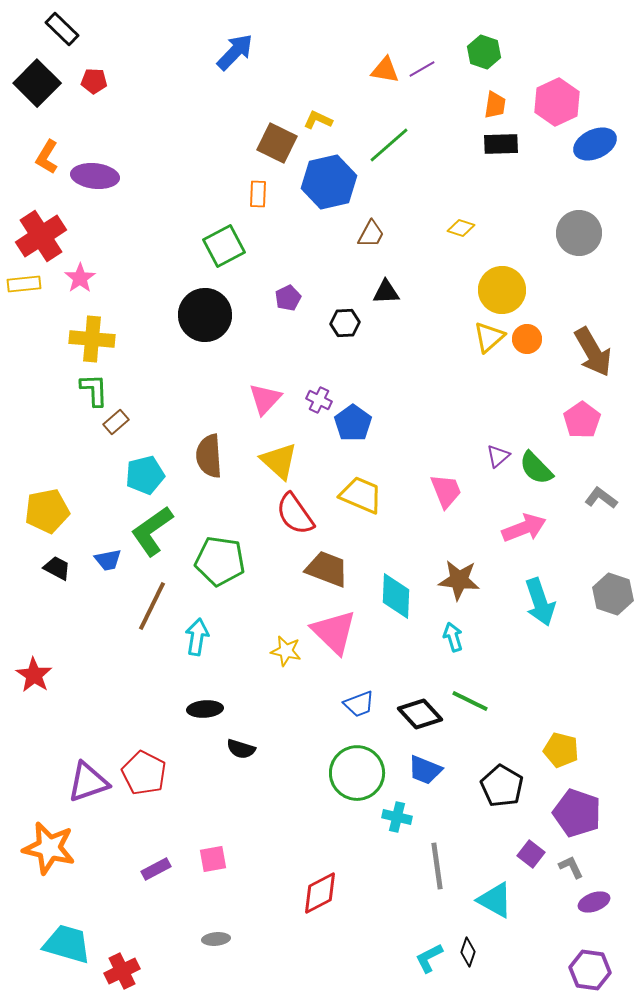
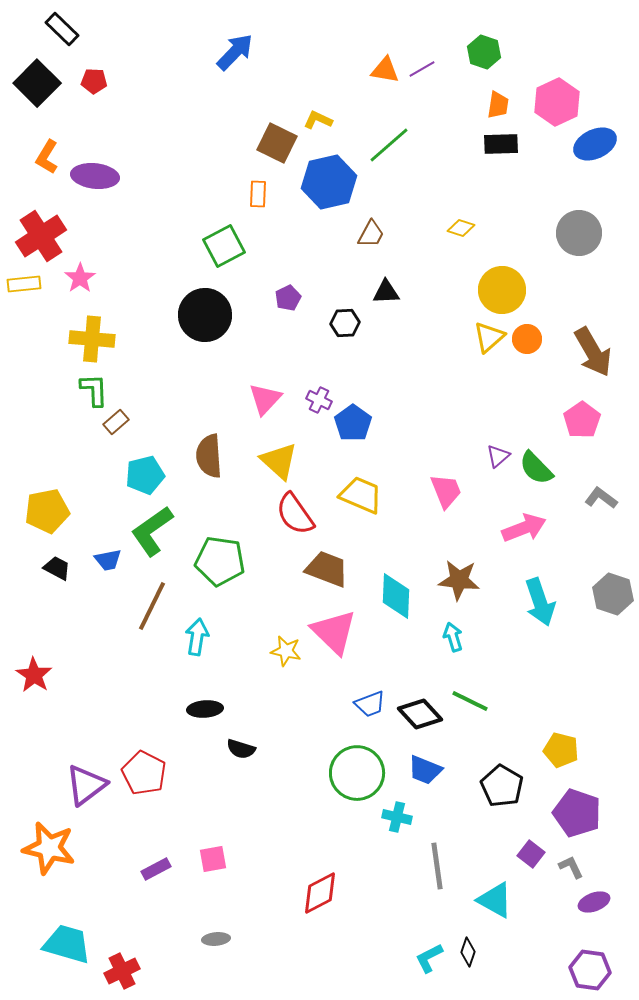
orange trapezoid at (495, 105): moved 3 px right
blue trapezoid at (359, 704): moved 11 px right
purple triangle at (88, 782): moved 2 px left, 3 px down; rotated 18 degrees counterclockwise
